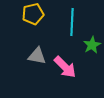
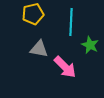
cyan line: moved 1 px left
green star: moved 2 px left; rotated 18 degrees counterclockwise
gray triangle: moved 2 px right, 7 px up
